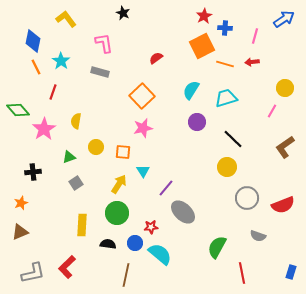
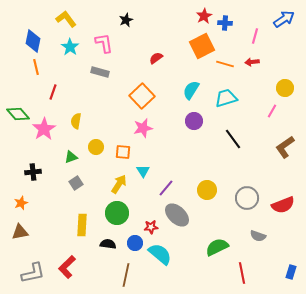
black star at (123, 13): moved 3 px right, 7 px down; rotated 24 degrees clockwise
blue cross at (225, 28): moved 5 px up
cyan star at (61, 61): moved 9 px right, 14 px up
orange line at (36, 67): rotated 14 degrees clockwise
green diamond at (18, 110): moved 4 px down
purple circle at (197, 122): moved 3 px left, 1 px up
black line at (233, 139): rotated 10 degrees clockwise
green triangle at (69, 157): moved 2 px right
yellow circle at (227, 167): moved 20 px left, 23 px down
gray ellipse at (183, 212): moved 6 px left, 3 px down
brown triangle at (20, 232): rotated 12 degrees clockwise
green semicircle at (217, 247): rotated 35 degrees clockwise
